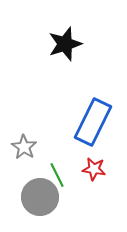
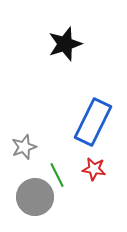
gray star: rotated 20 degrees clockwise
gray circle: moved 5 px left
